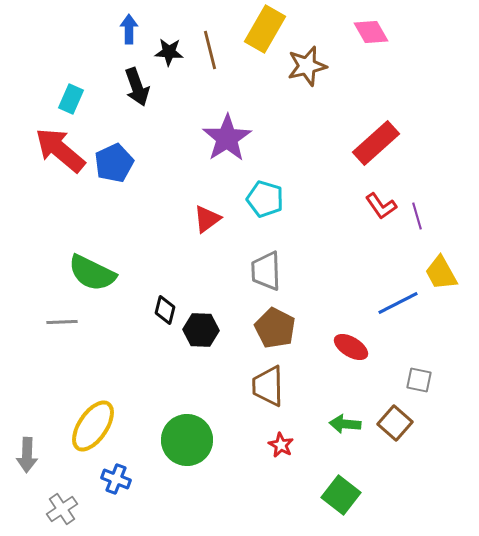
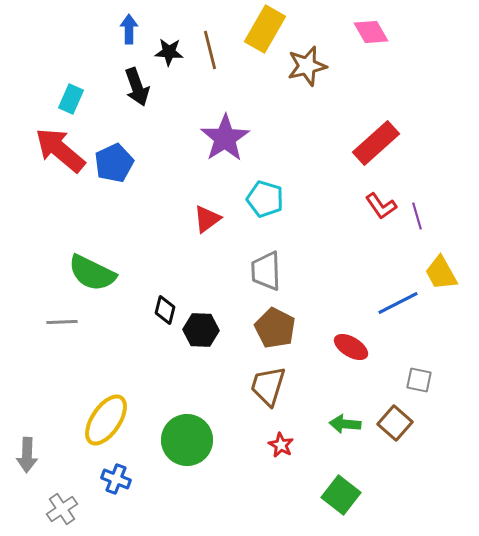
purple star: moved 2 px left
brown trapezoid: rotated 18 degrees clockwise
yellow ellipse: moved 13 px right, 6 px up
